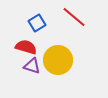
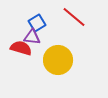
red semicircle: moved 5 px left, 1 px down
purple triangle: moved 29 px up; rotated 12 degrees counterclockwise
